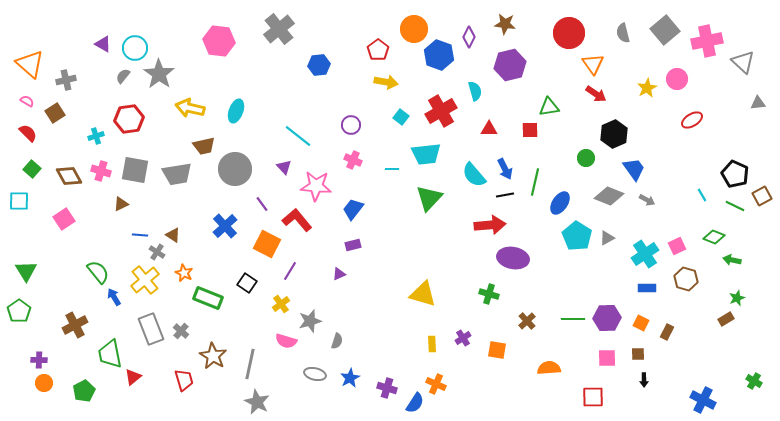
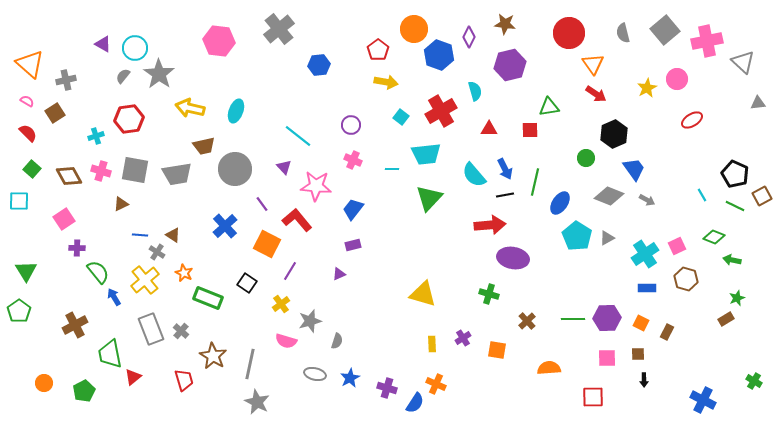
purple cross at (39, 360): moved 38 px right, 112 px up
